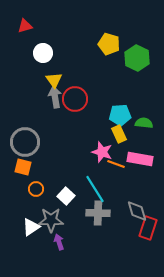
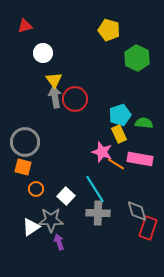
yellow pentagon: moved 14 px up
cyan pentagon: rotated 15 degrees counterclockwise
orange line: rotated 12 degrees clockwise
